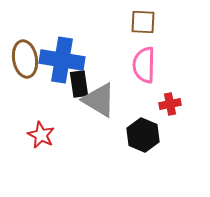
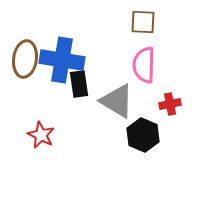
brown ellipse: rotated 18 degrees clockwise
gray triangle: moved 18 px right, 1 px down
